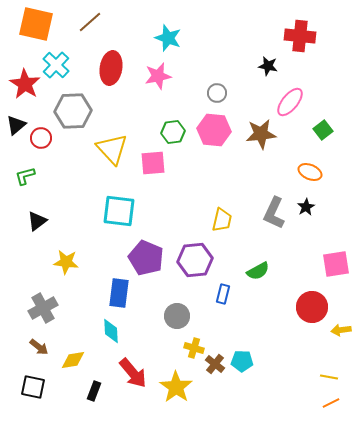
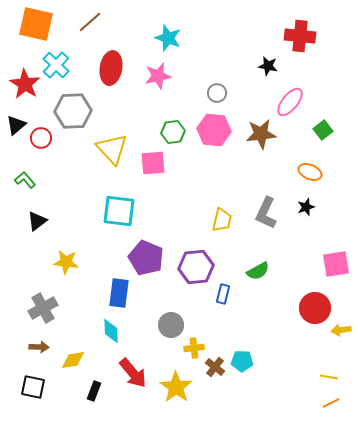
green L-shape at (25, 176): moved 4 px down; rotated 65 degrees clockwise
black star at (306, 207): rotated 12 degrees clockwise
gray L-shape at (274, 213): moved 8 px left
purple hexagon at (195, 260): moved 1 px right, 7 px down
red circle at (312, 307): moved 3 px right, 1 px down
gray circle at (177, 316): moved 6 px left, 9 px down
brown arrow at (39, 347): rotated 36 degrees counterclockwise
yellow cross at (194, 348): rotated 24 degrees counterclockwise
brown cross at (215, 364): moved 3 px down
